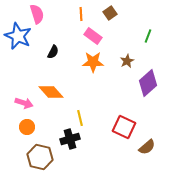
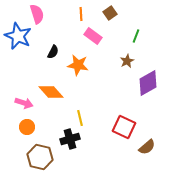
green line: moved 12 px left
orange star: moved 15 px left, 3 px down; rotated 10 degrees clockwise
purple diamond: rotated 12 degrees clockwise
